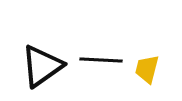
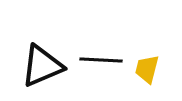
black triangle: rotated 12 degrees clockwise
